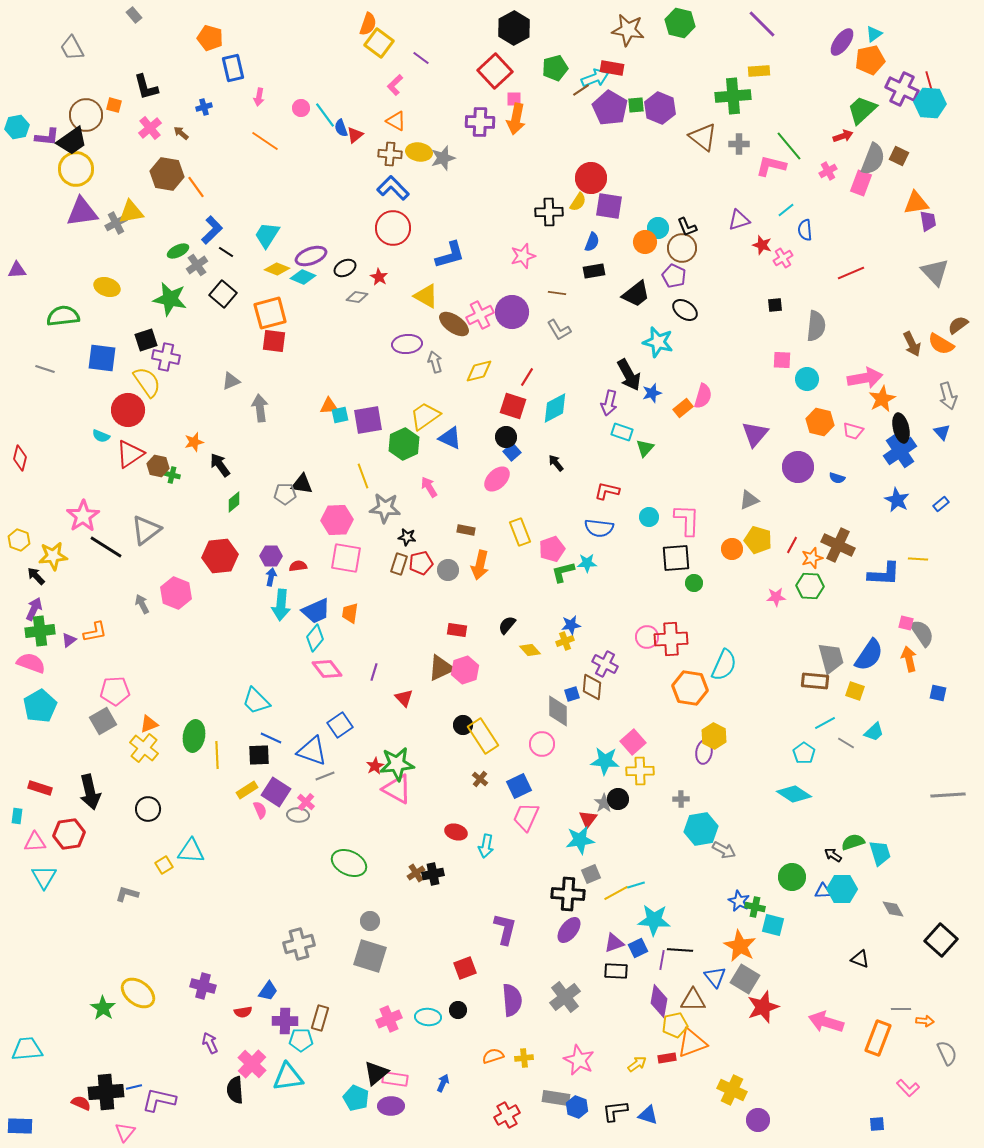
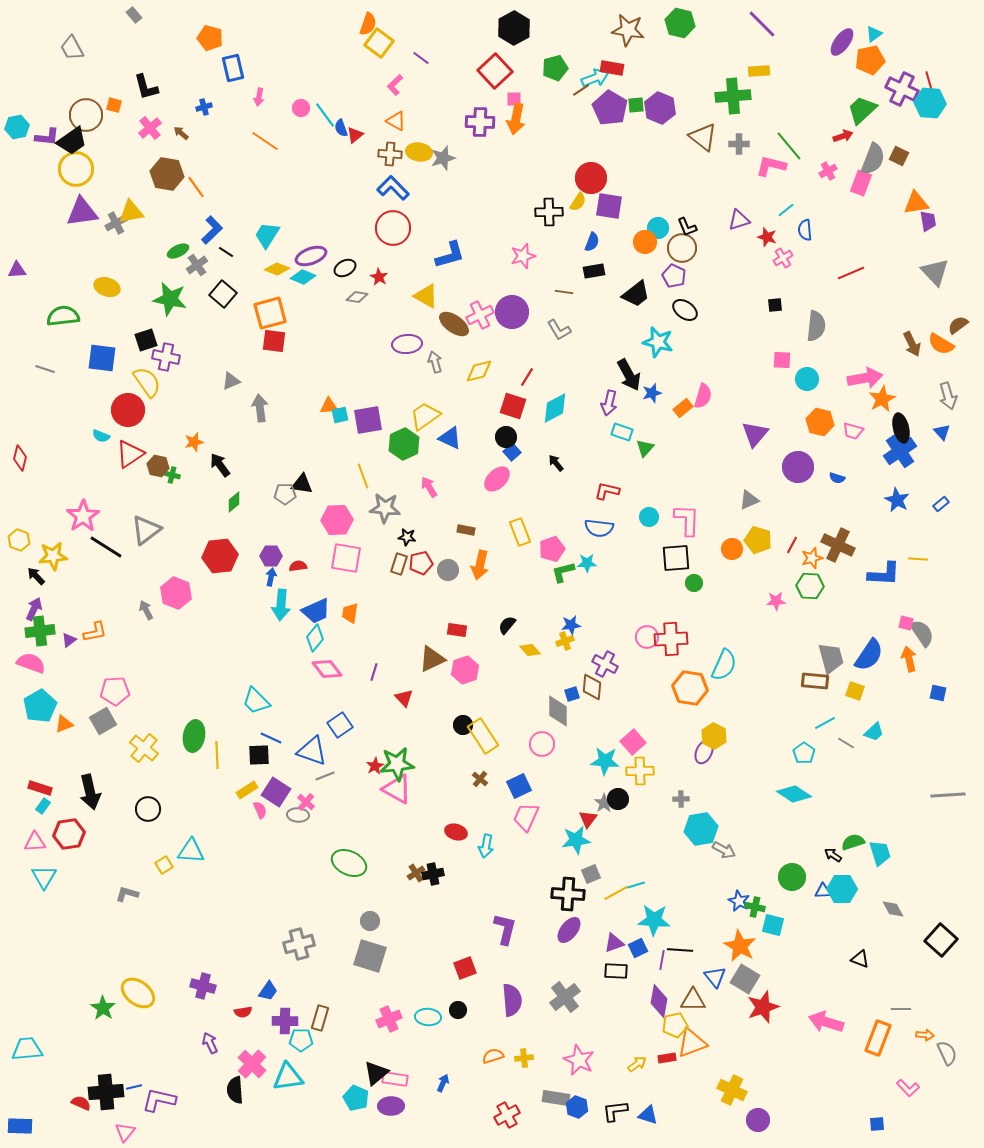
red star at (762, 245): moved 5 px right, 8 px up
brown line at (557, 293): moved 7 px right, 1 px up
pink star at (776, 597): moved 4 px down
gray arrow at (142, 604): moved 4 px right, 6 px down
brown triangle at (441, 668): moved 9 px left, 9 px up
orange triangle at (149, 724): moved 85 px left
purple ellipse at (704, 752): rotated 15 degrees clockwise
cyan rectangle at (17, 816): moved 26 px right, 10 px up; rotated 28 degrees clockwise
cyan star at (580, 840): moved 4 px left
orange arrow at (925, 1021): moved 14 px down
